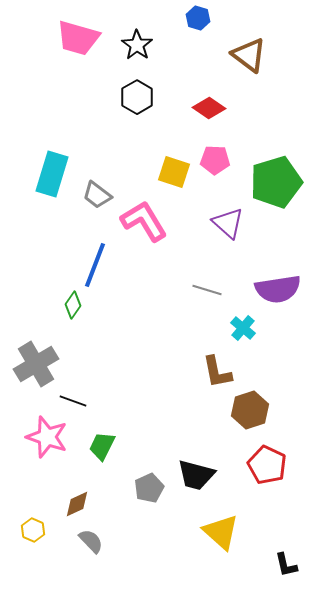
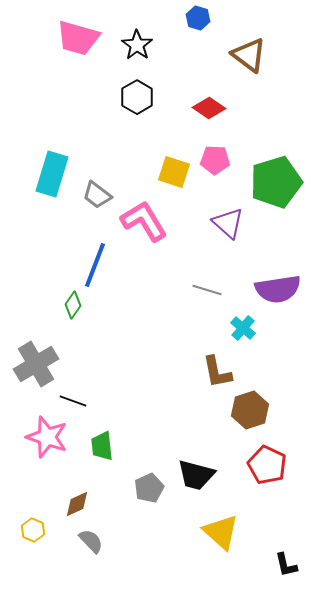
green trapezoid: rotated 32 degrees counterclockwise
